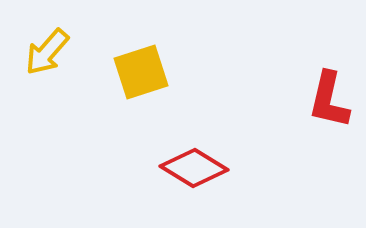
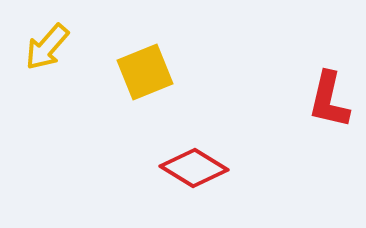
yellow arrow: moved 5 px up
yellow square: moved 4 px right; rotated 4 degrees counterclockwise
